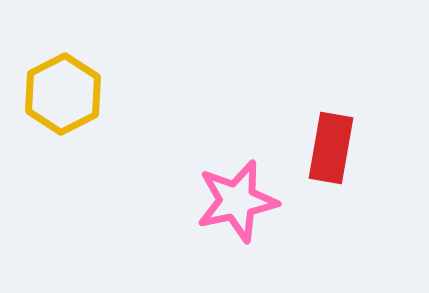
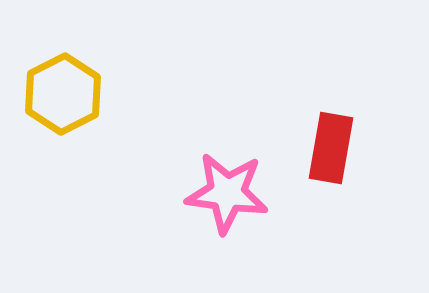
pink star: moved 10 px left, 8 px up; rotated 20 degrees clockwise
